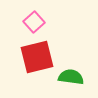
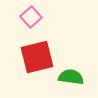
pink square: moved 3 px left, 5 px up
